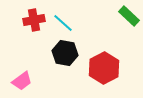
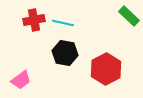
cyan line: rotated 30 degrees counterclockwise
red hexagon: moved 2 px right, 1 px down
pink trapezoid: moved 1 px left, 1 px up
